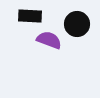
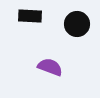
purple semicircle: moved 1 px right, 27 px down
